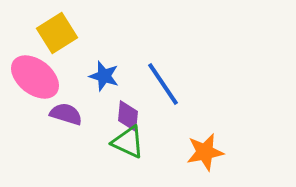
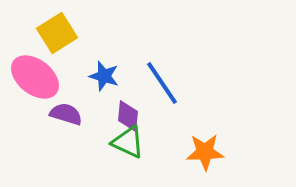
blue line: moved 1 px left, 1 px up
orange star: rotated 9 degrees clockwise
